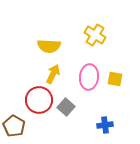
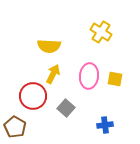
yellow cross: moved 6 px right, 3 px up
pink ellipse: moved 1 px up
red circle: moved 6 px left, 4 px up
gray square: moved 1 px down
brown pentagon: moved 1 px right, 1 px down
